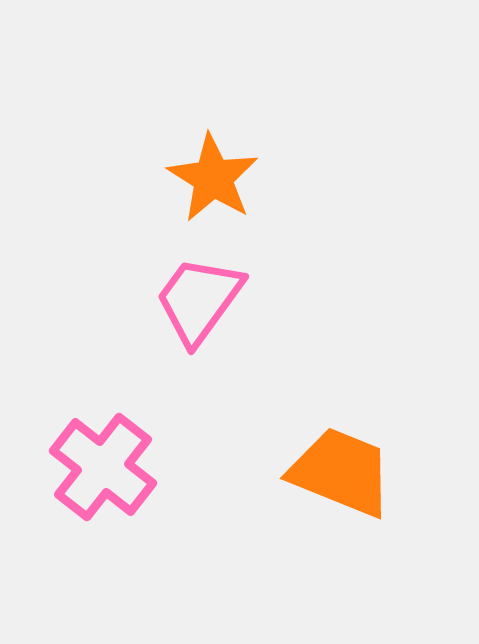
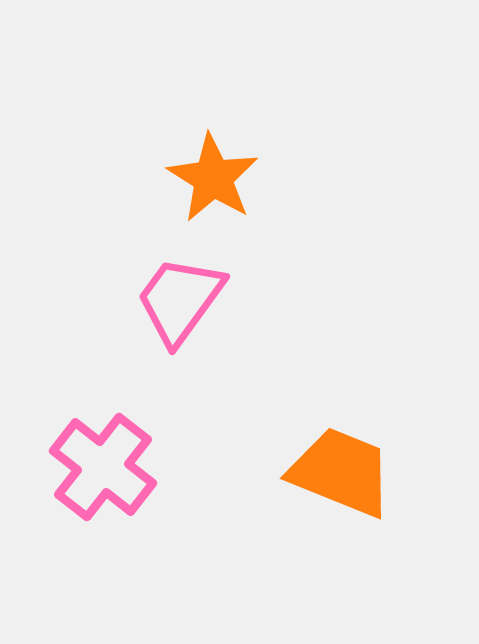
pink trapezoid: moved 19 px left
